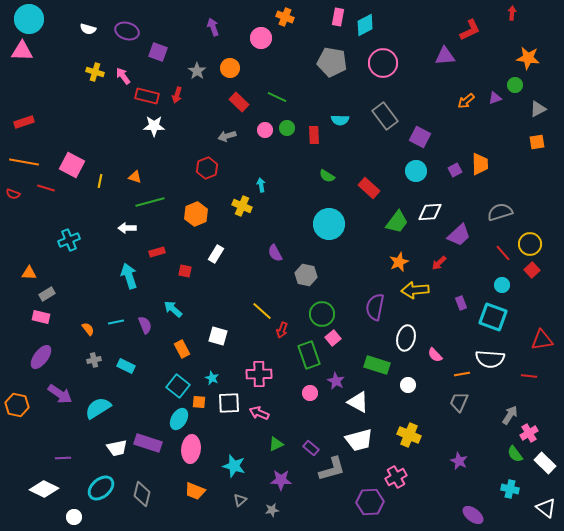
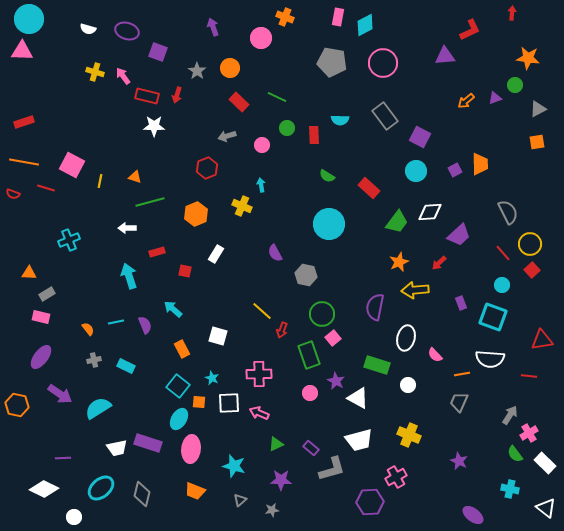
pink circle at (265, 130): moved 3 px left, 15 px down
gray semicircle at (500, 212): moved 8 px right; rotated 80 degrees clockwise
white triangle at (358, 402): moved 4 px up
